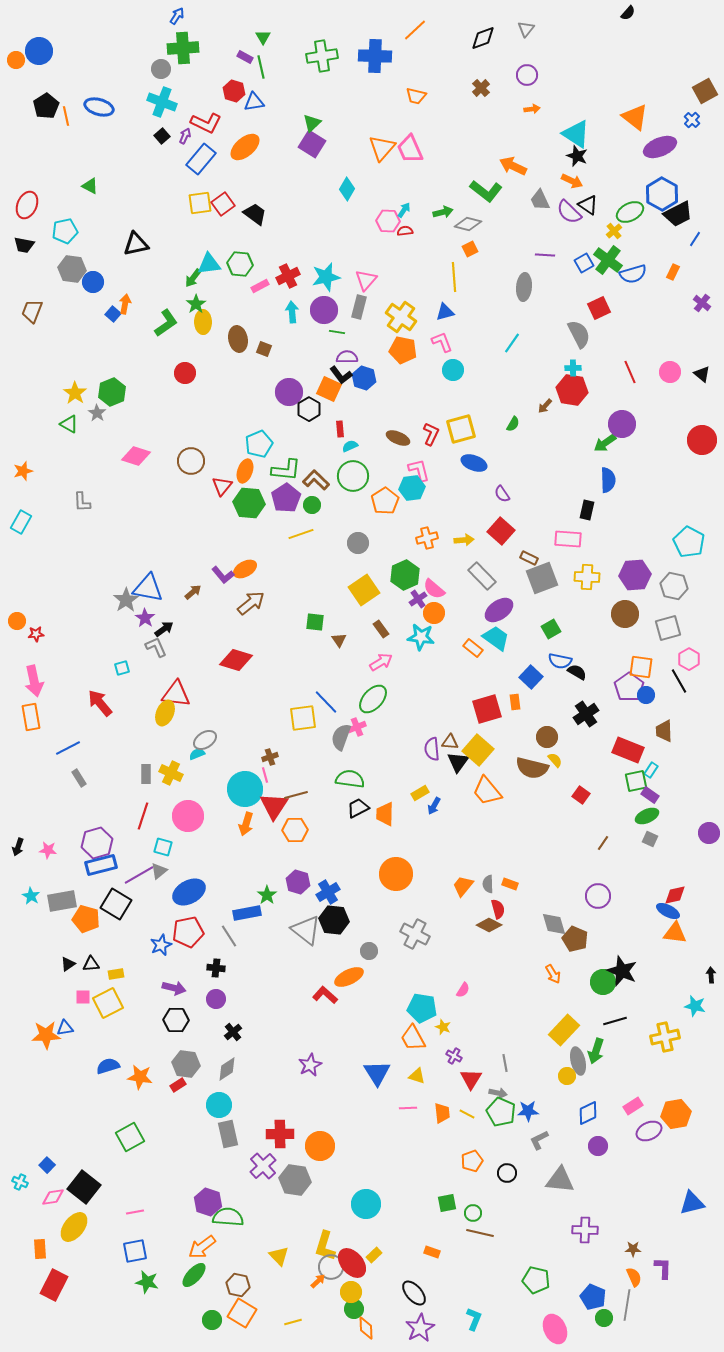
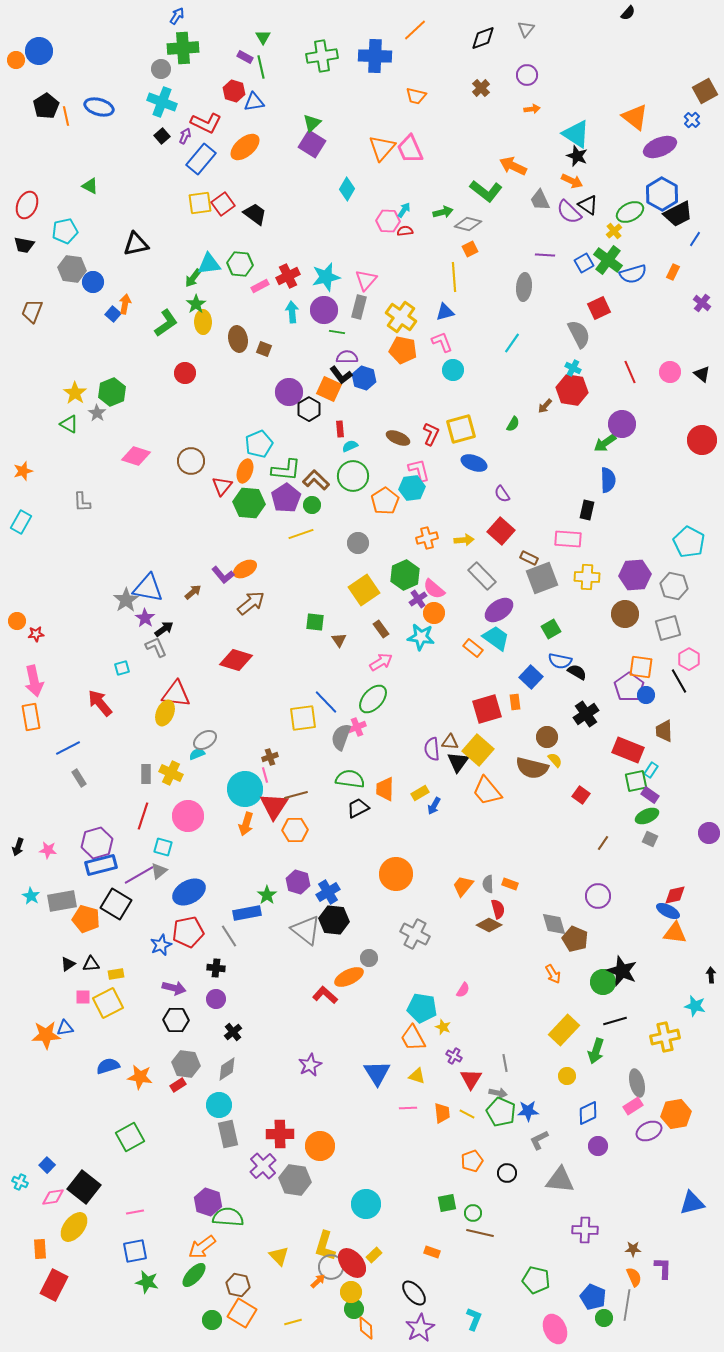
cyan cross at (573, 368): rotated 28 degrees clockwise
orange trapezoid at (385, 814): moved 25 px up
gray circle at (369, 951): moved 7 px down
gray ellipse at (578, 1061): moved 59 px right, 22 px down
